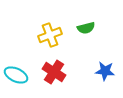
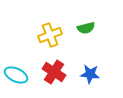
blue star: moved 15 px left, 3 px down
